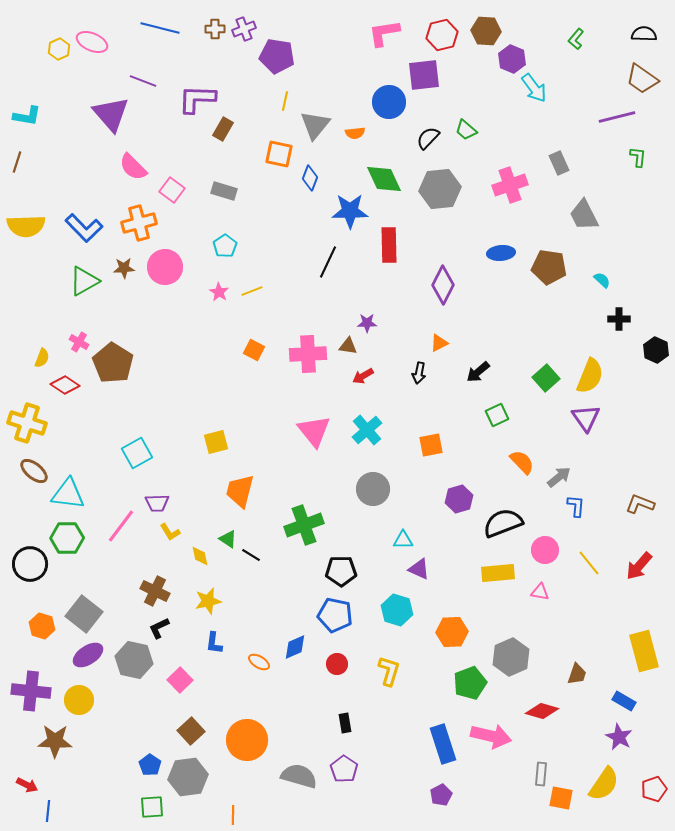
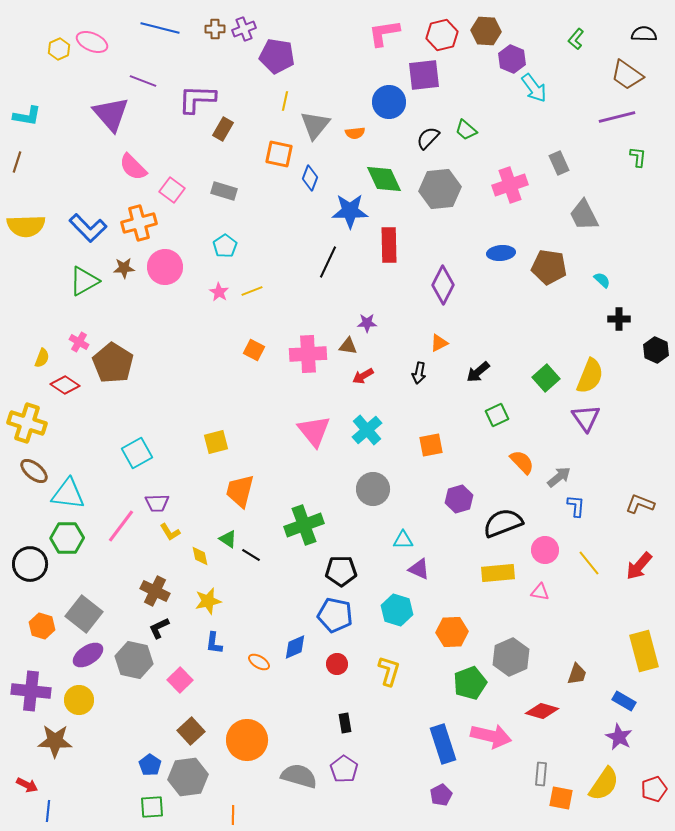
brown trapezoid at (642, 79): moved 15 px left, 4 px up
blue L-shape at (84, 228): moved 4 px right
